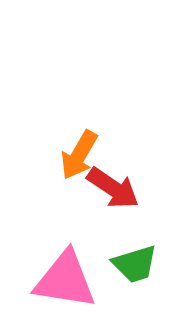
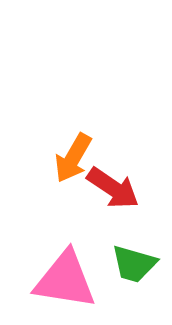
orange arrow: moved 6 px left, 3 px down
green trapezoid: moved 1 px left; rotated 33 degrees clockwise
